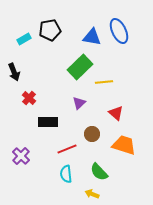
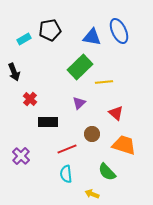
red cross: moved 1 px right, 1 px down
green semicircle: moved 8 px right
